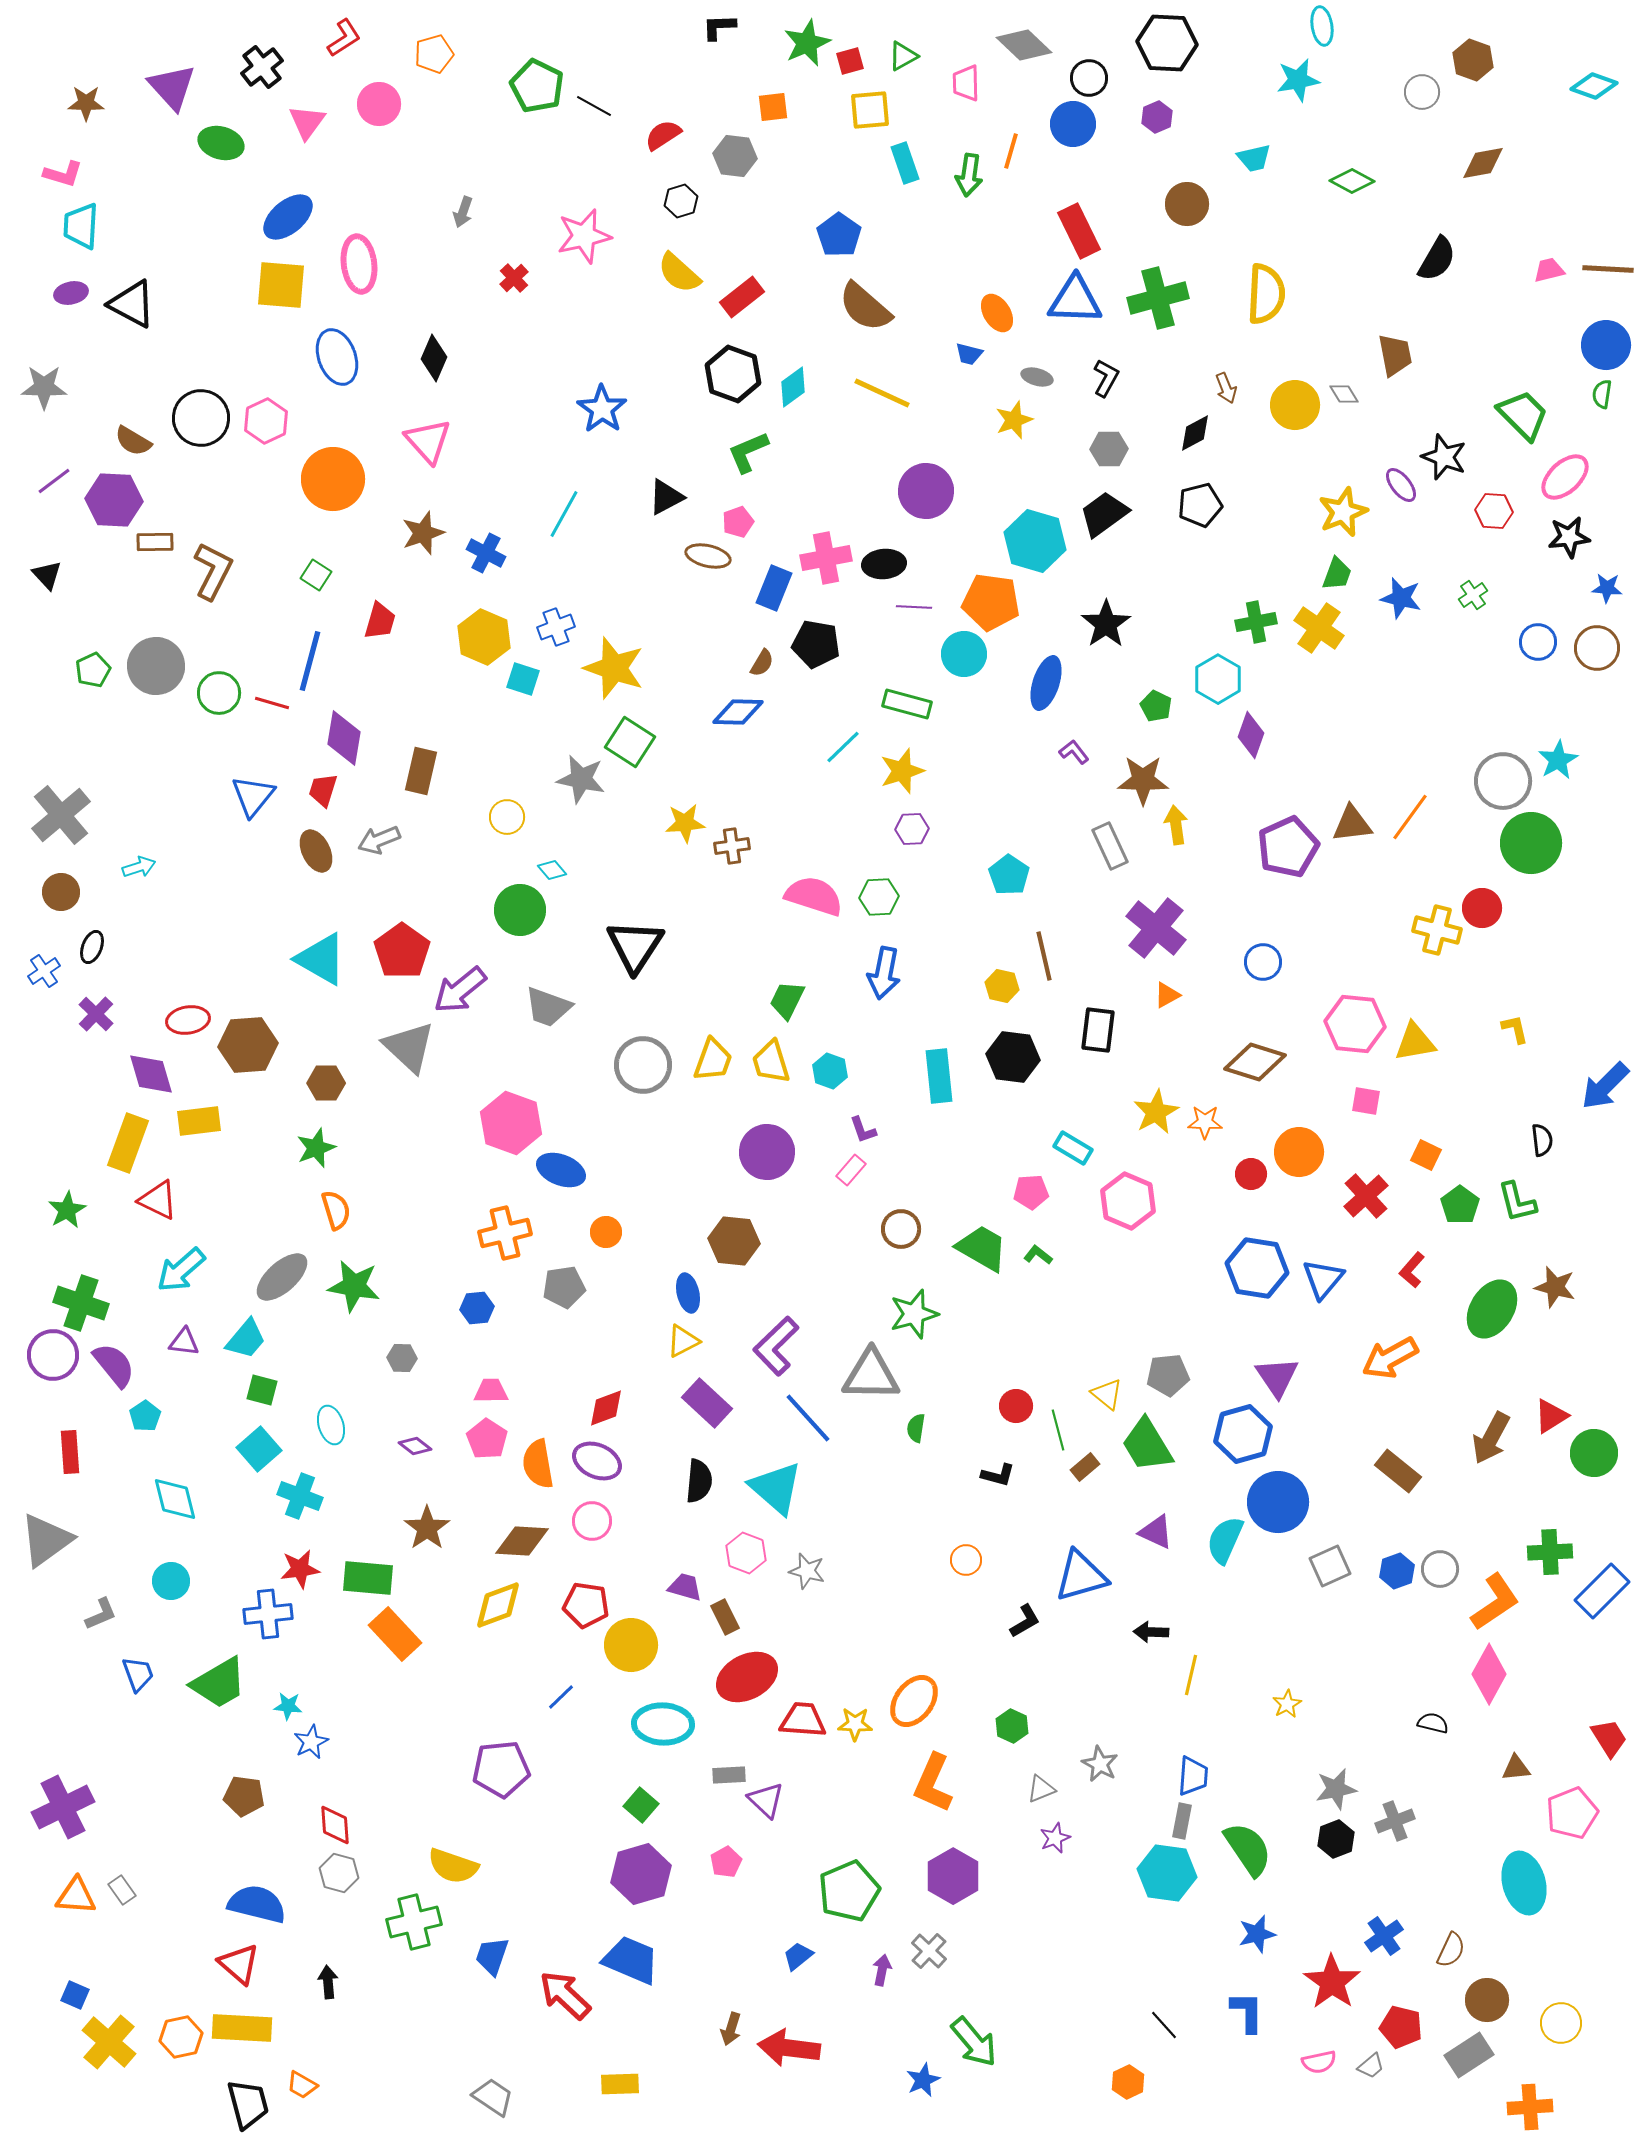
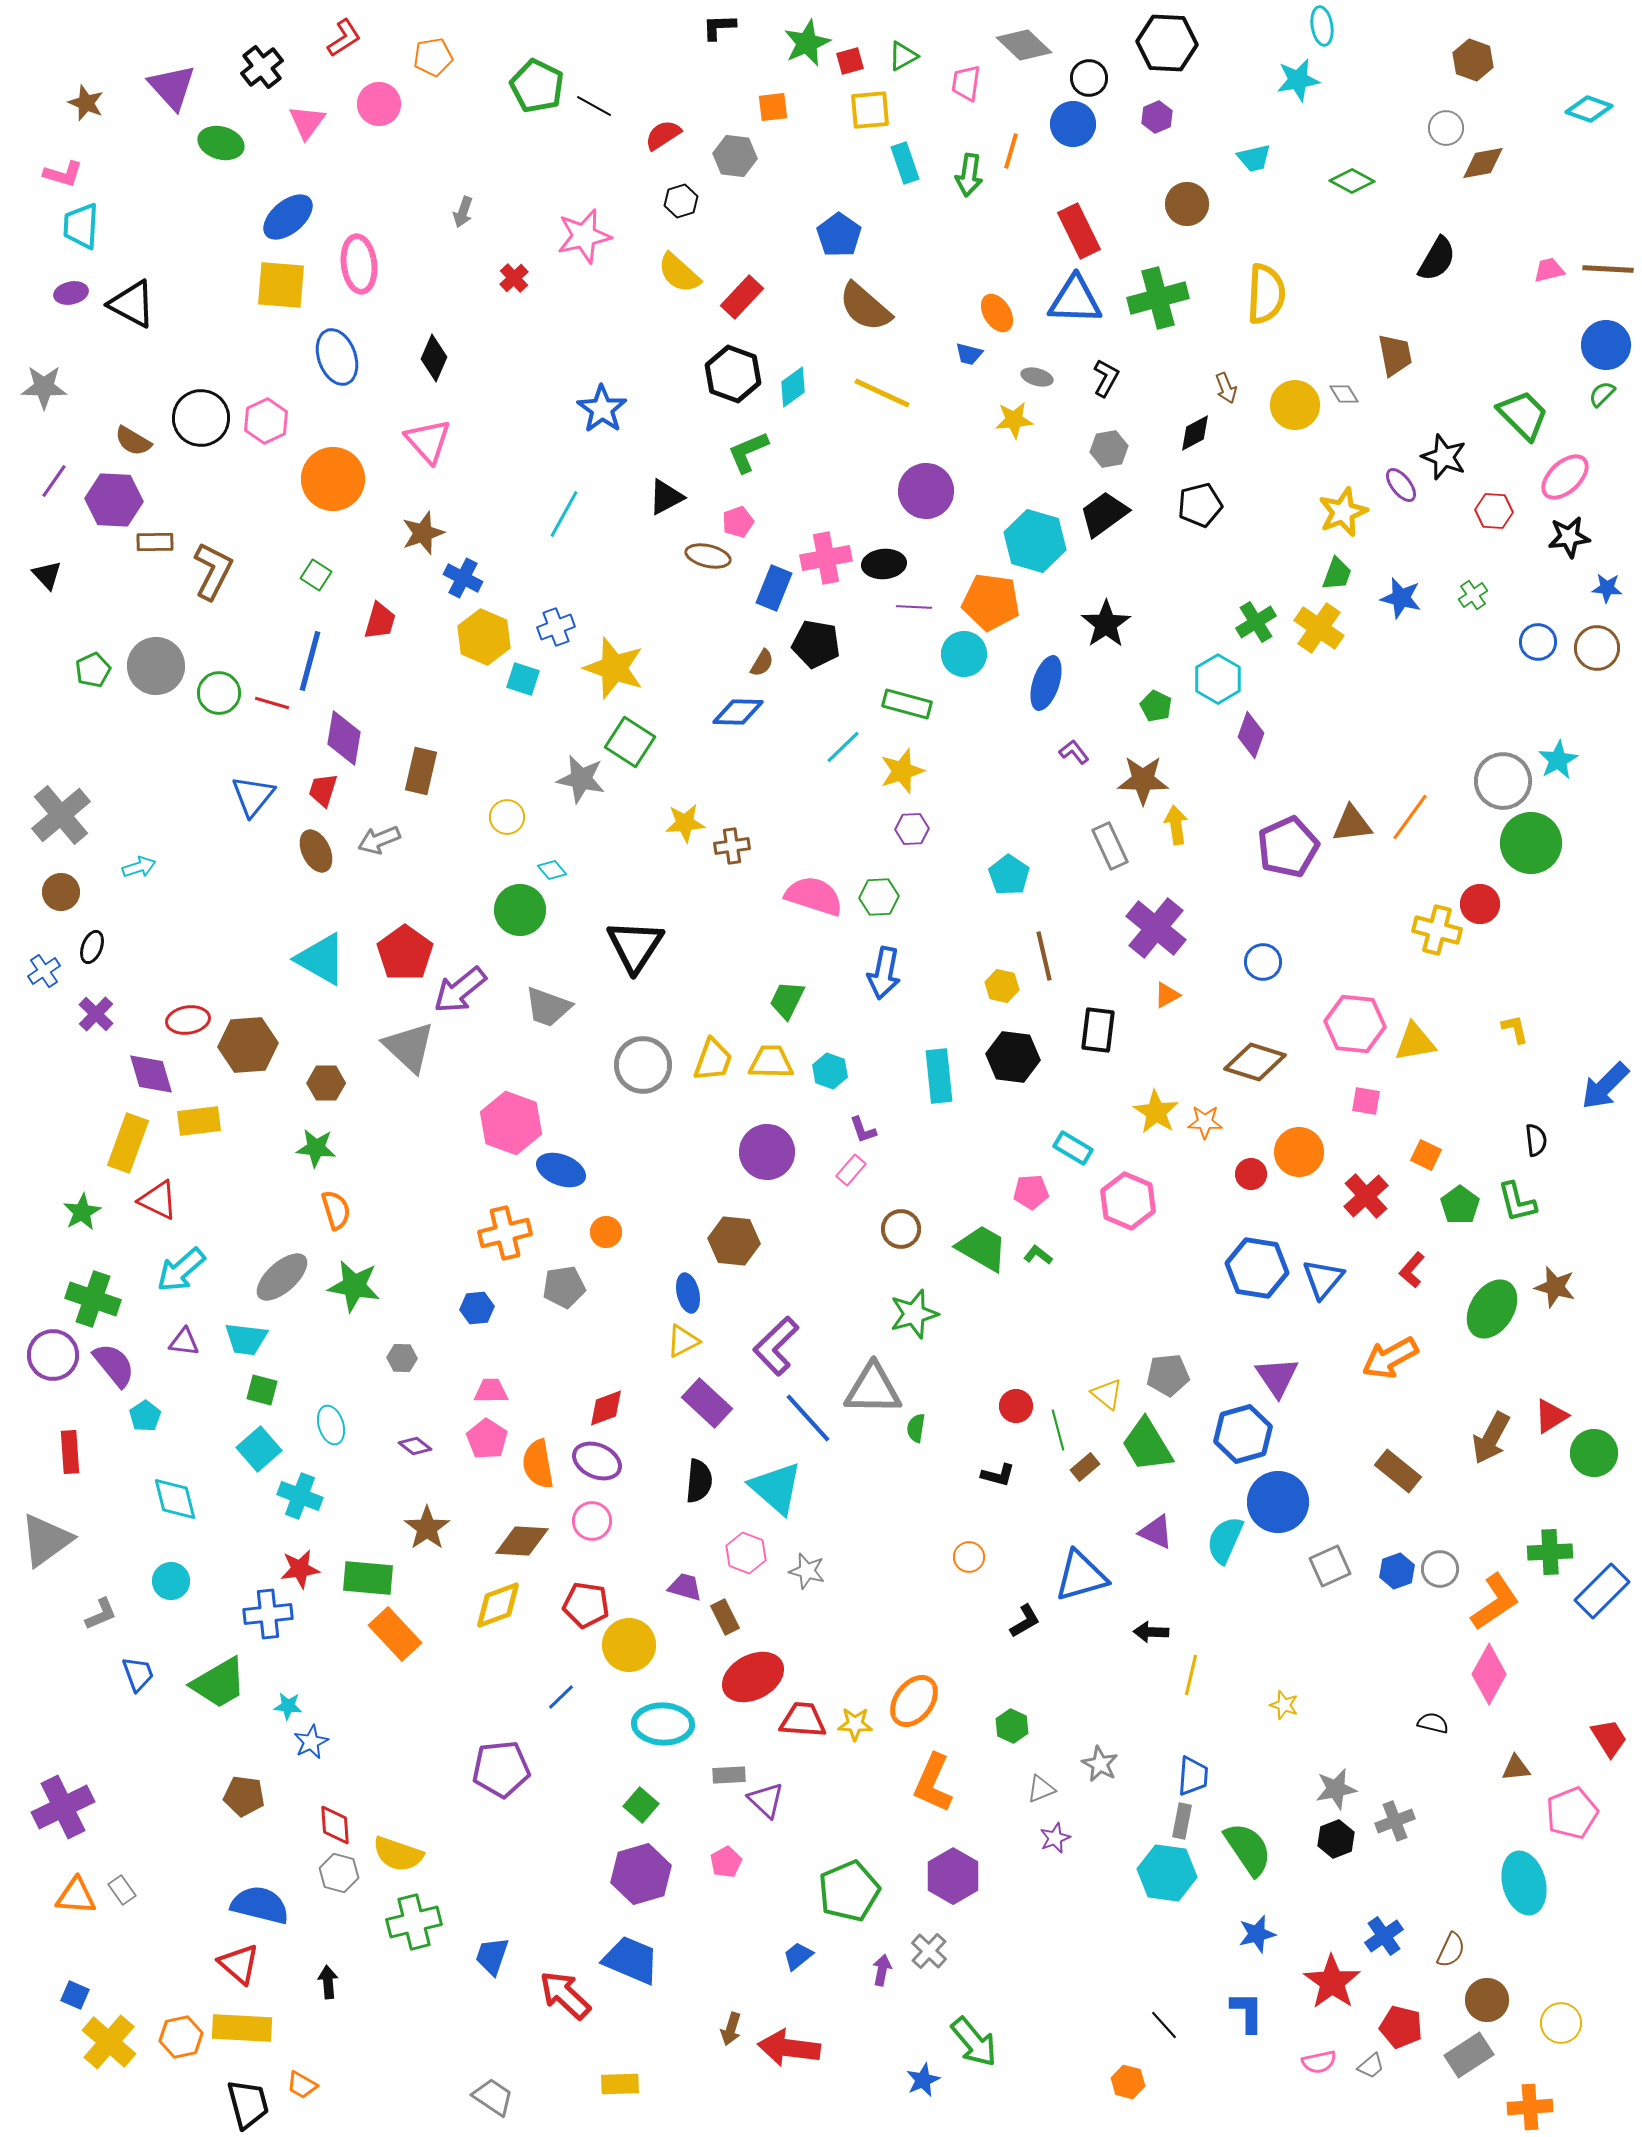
orange pentagon at (434, 54): moved 1 px left, 3 px down; rotated 6 degrees clockwise
pink trapezoid at (966, 83): rotated 9 degrees clockwise
cyan diamond at (1594, 86): moved 5 px left, 23 px down
gray circle at (1422, 92): moved 24 px right, 36 px down
brown star at (86, 103): rotated 21 degrees clockwise
red rectangle at (742, 297): rotated 9 degrees counterclockwise
green semicircle at (1602, 394): rotated 36 degrees clockwise
yellow star at (1014, 420): rotated 15 degrees clockwise
gray hexagon at (1109, 449): rotated 9 degrees counterclockwise
purple line at (54, 481): rotated 18 degrees counterclockwise
blue cross at (486, 553): moved 23 px left, 25 px down
green cross at (1256, 622): rotated 21 degrees counterclockwise
red circle at (1482, 908): moved 2 px left, 4 px up
red pentagon at (402, 951): moved 3 px right, 2 px down
yellow trapezoid at (771, 1062): rotated 108 degrees clockwise
yellow star at (1156, 1112): rotated 12 degrees counterclockwise
black semicircle at (1542, 1140): moved 6 px left
green star at (316, 1148): rotated 27 degrees clockwise
green star at (67, 1210): moved 15 px right, 2 px down
green cross at (81, 1303): moved 12 px right, 4 px up
cyan trapezoid at (246, 1339): rotated 57 degrees clockwise
gray triangle at (871, 1375): moved 2 px right, 14 px down
orange circle at (966, 1560): moved 3 px right, 3 px up
yellow circle at (631, 1645): moved 2 px left
red ellipse at (747, 1677): moved 6 px right
yellow star at (1287, 1704): moved 3 px left, 1 px down; rotated 24 degrees counterclockwise
yellow semicircle at (453, 1866): moved 55 px left, 12 px up
blue semicircle at (257, 1904): moved 3 px right, 1 px down
orange hexagon at (1128, 2082): rotated 20 degrees counterclockwise
